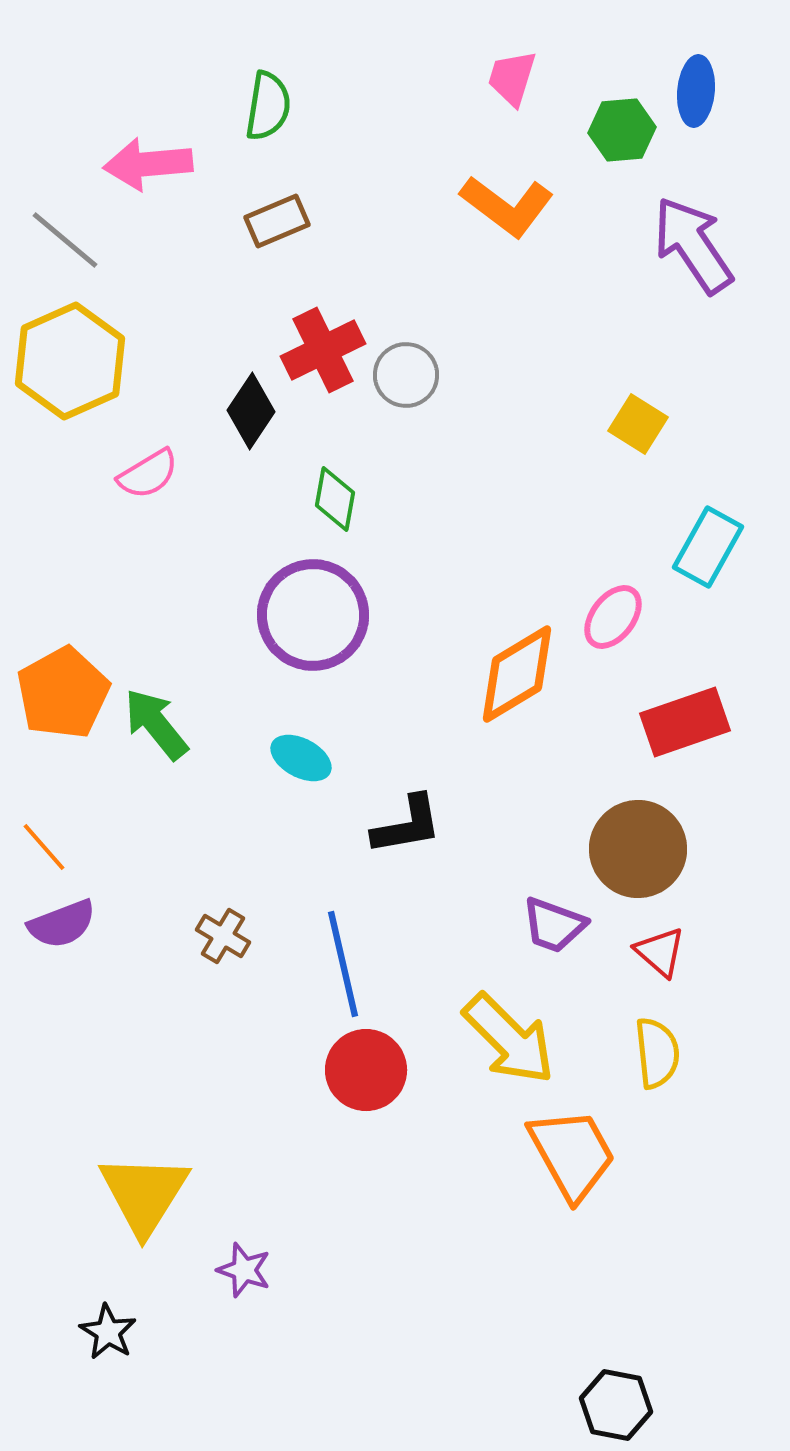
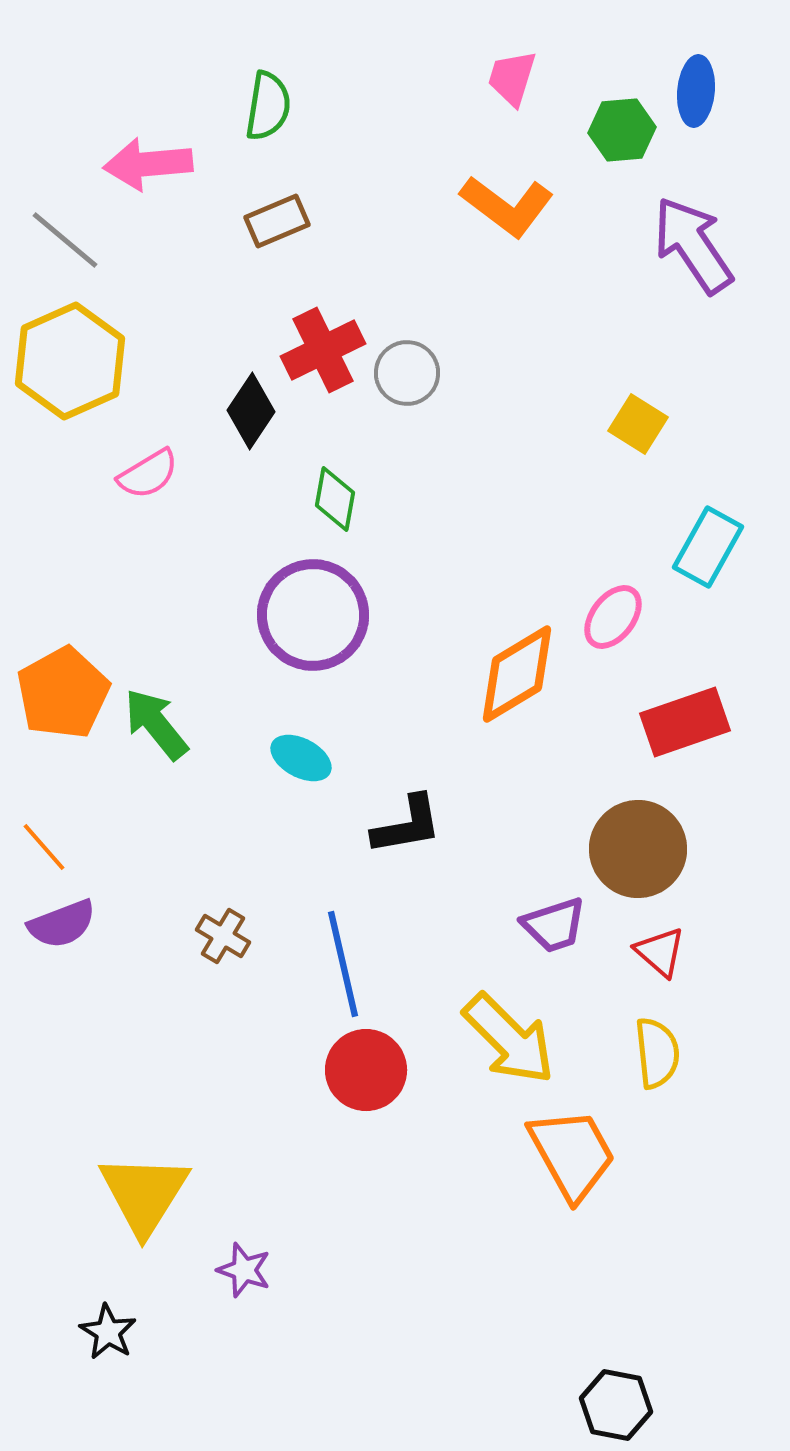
gray circle: moved 1 px right, 2 px up
purple trapezoid: rotated 38 degrees counterclockwise
